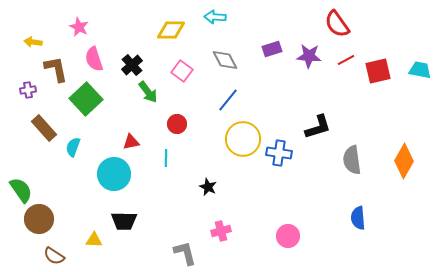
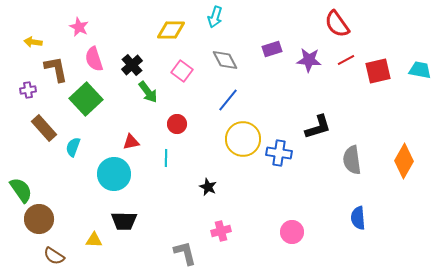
cyan arrow: rotated 75 degrees counterclockwise
purple star: moved 4 px down
pink circle: moved 4 px right, 4 px up
